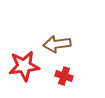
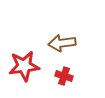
brown arrow: moved 5 px right, 1 px up
